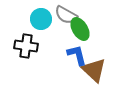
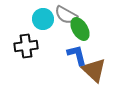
cyan circle: moved 2 px right
black cross: rotated 15 degrees counterclockwise
